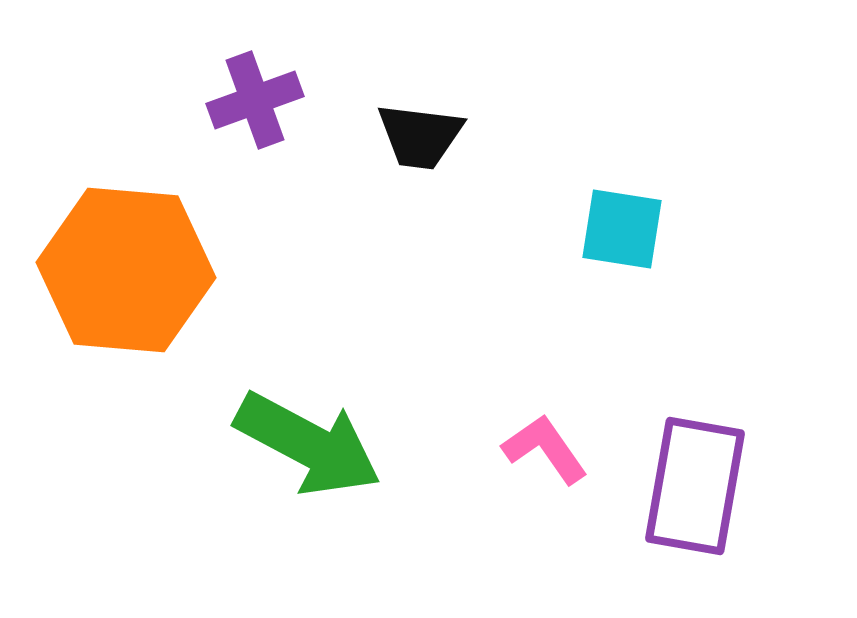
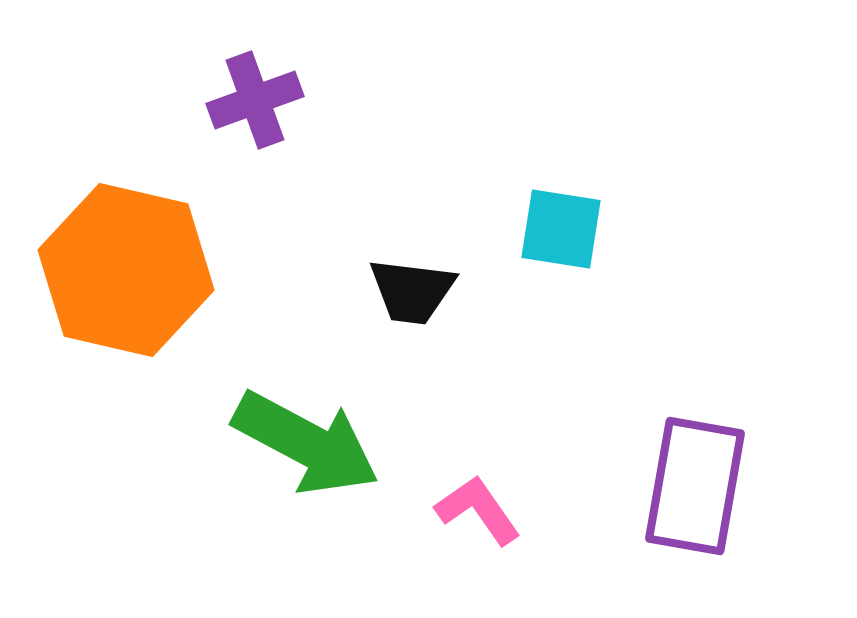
black trapezoid: moved 8 px left, 155 px down
cyan square: moved 61 px left
orange hexagon: rotated 8 degrees clockwise
green arrow: moved 2 px left, 1 px up
pink L-shape: moved 67 px left, 61 px down
